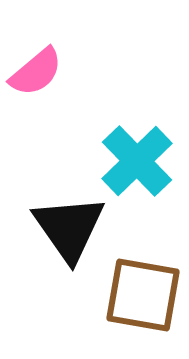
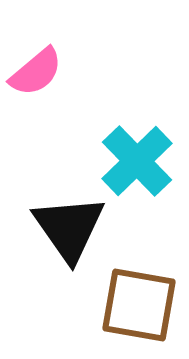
brown square: moved 4 px left, 10 px down
